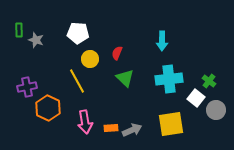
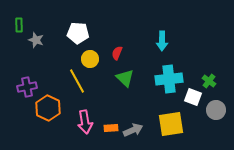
green rectangle: moved 5 px up
white square: moved 3 px left, 1 px up; rotated 18 degrees counterclockwise
gray arrow: moved 1 px right
